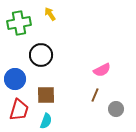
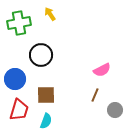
gray circle: moved 1 px left, 1 px down
